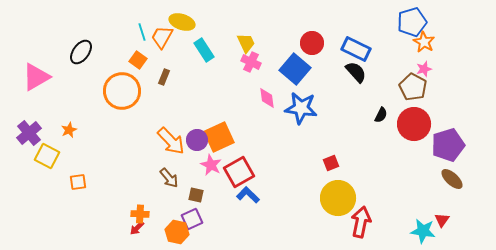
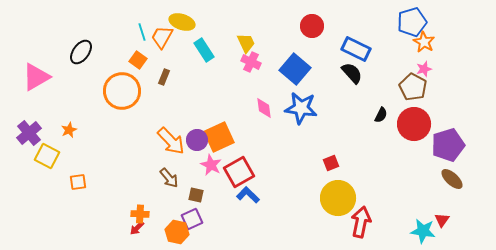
red circle at (312, 43): moved 17 px up
black semicircle at (356, 72): moved 4 px left, 1 px down
pink diamond at (267, 98): moved 3 px left, 10 px down
